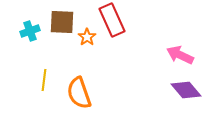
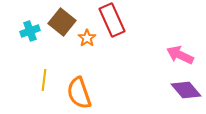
brown square: rotated 36 degrees clockwise
orange star: moved 1 px down
